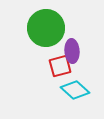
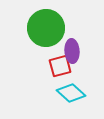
cyan diamond: moved 4 px left, 3 px down
